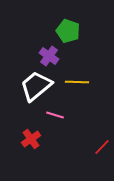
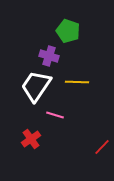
purple cross: rotated 18 degrees counterclockwise
white trapezoid: rotated 16 degrees counterclockwise
